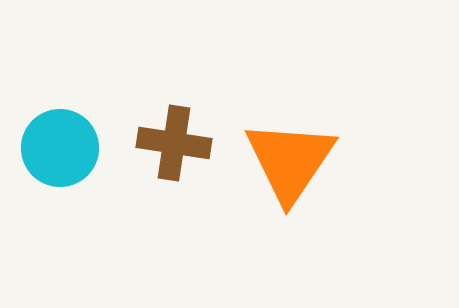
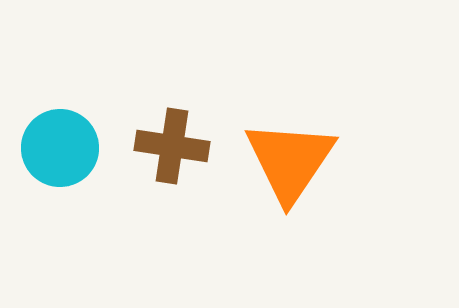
brown cross: moved 2 px left, 3 px down
